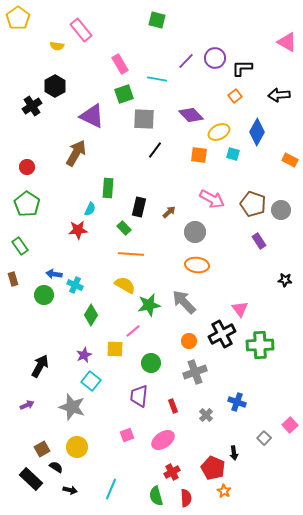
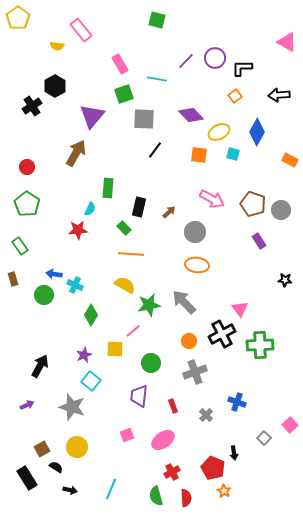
purple triangle at (92, 116): rotated 44 degrees clockwise
black rectangle at (31, 479): moved 4 px left, 1 px up; rotated 15 degrees clockwise
